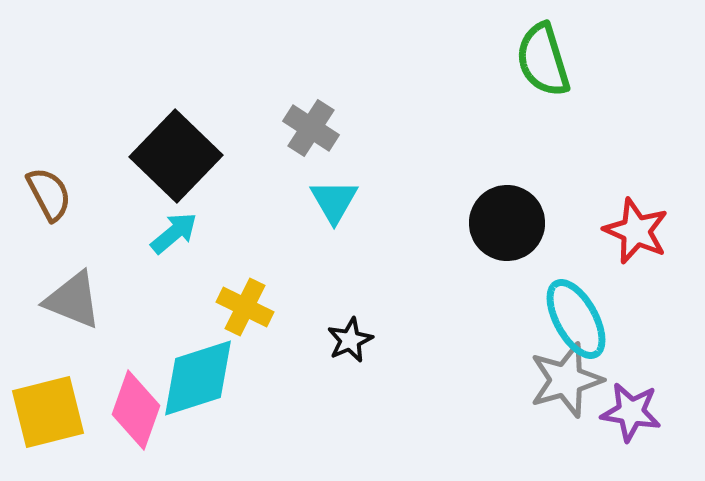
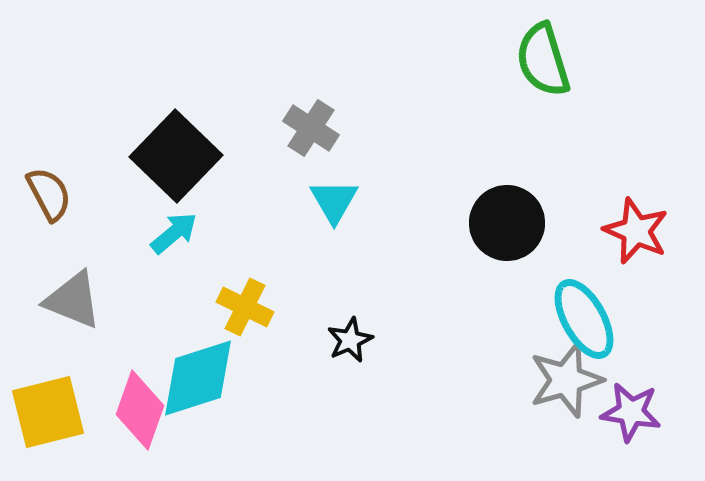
cyan ellipse: moved 8 px right
pink diamond: moved 4 px right
